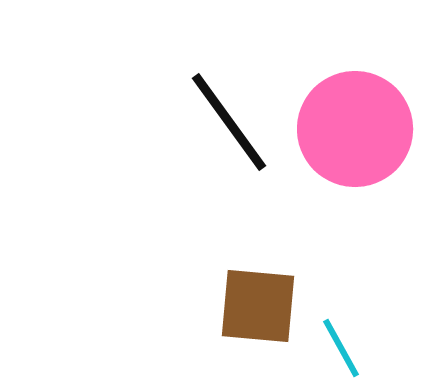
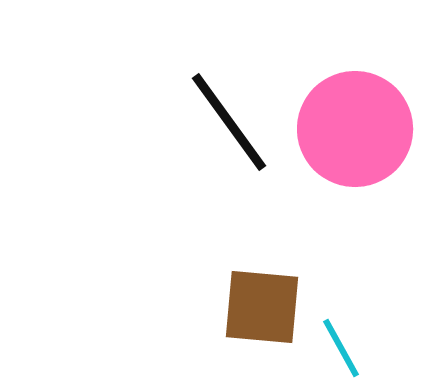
brown square: moved 4 px right, 1 px down
